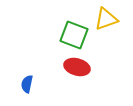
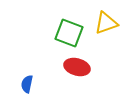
yellow triangle: moved 4 px down
green square: moved 5 px left, 2 px up
